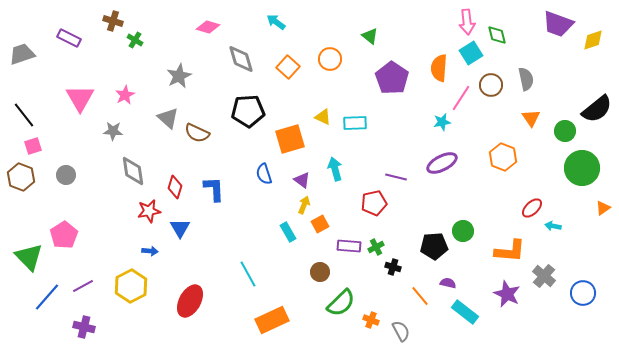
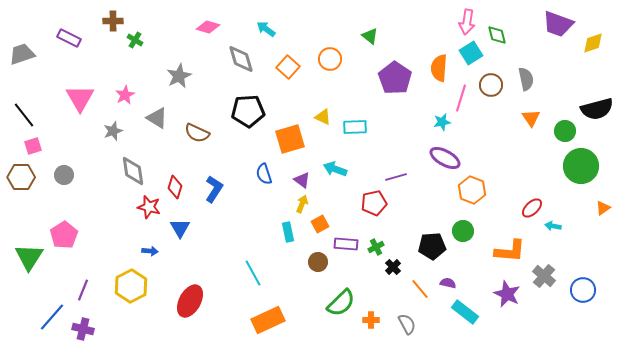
brown cross at (113, 21): rotated 18 degrees counterclockwise
cyan arrow at (276, 22): moved 10 px left, 7 px down
pink arrow at (467, 22): rotated 15 degrees clockwise
yellow diamond at (593, 40): moved 3 px down
purple pentagon at (392, 78): moved 3 px right
pink line at (461, 98): rotated 16 degrees counterclockwise
black semicircle at (597, 109): rotated 24 degrees clockwise
gray triangle at (168, 118): moved 11 px left; rotated 10 degrees counterclockwise
cyan rectangle at (355, 123): moved 4 px down
gray star at (113, 131): rotated 24 degrees counterclockwise
orange hexagon at (503, 157): moved 31 px left, 33 px down
purple ellipse at (442, 163): moved 3 px right, 5 px up; rotated 56 degrees clockwise
green circle at (582, 168): moved 1 px left, 2 px up
cyan arrow at (335, 169): rotated 55 degrees counterclockwise
gray circle at (66, 175): moved 2 px left
brown hexagon at (21, 177): rotated 20 degrees counterclockwise
purple line at (396, 177): rotated 30 degrees counterclockwise
blue L-shape at (214, 189): rotated 36 degrees clockwise
yellow arrow at (304, 205): moved 2 px left, 1 px up
red star at (149, 211): moved 4 px up; rotated 25 degrees clockwise
cyan rectangle at (288, 232): rotated 18 degrees clockwise
purple rectangle at (349, 246): moved 3 px left, 2 px up
black pentagon at (434, 246): moved 2 px left
green triangle at (29, 257): rotated 16 degrees clockwise
black cross at (393, 267): rotated 28 degrees clockwise
brown circle at (320, 272): moved 2 px left, 10 px up
cyan line at (248, 274): moved 5 px right, 1 px up
purple line at (83, 286): moved 4 px down; rotated 40 degrees counterclockwise
blue circle at (583, 293): moved 3 px up
orange line at (420, 296): moved 7 px up
blue line at (47, 297): moved 5 px right, 20 px down
orange rectangle at (272, 320): moved 4 px left
orange cross at (371, 320): rotated 21 degrees counterclockwise
purple cross at (84, 327): moved 1 px left, 2 px down
gray semicircle at (401, 331): moved 6 px right, 7 px up
